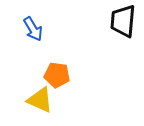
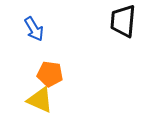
blue arrow: moved 1 px right
orange pentagon: moved 7 px left, 1 px up
